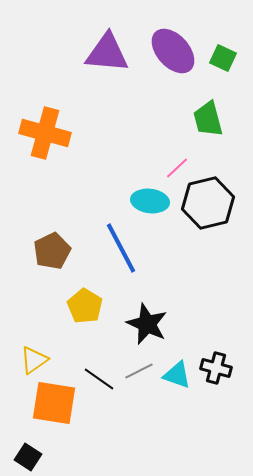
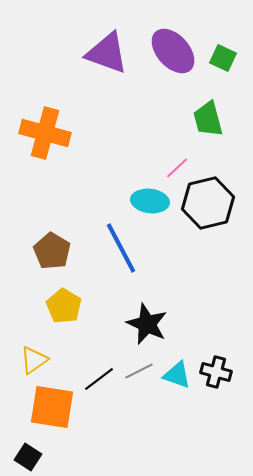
purple triangle: rotated 15 degrees clockwise
brown pentagon: rotated 15 degrees counterclockwise
yellow pentagon: moved 21 px left
black cross: moved 4 px down
black line: rotated 72 degrees counterclockwise
orange square: moved 2 px left, 4 px down
